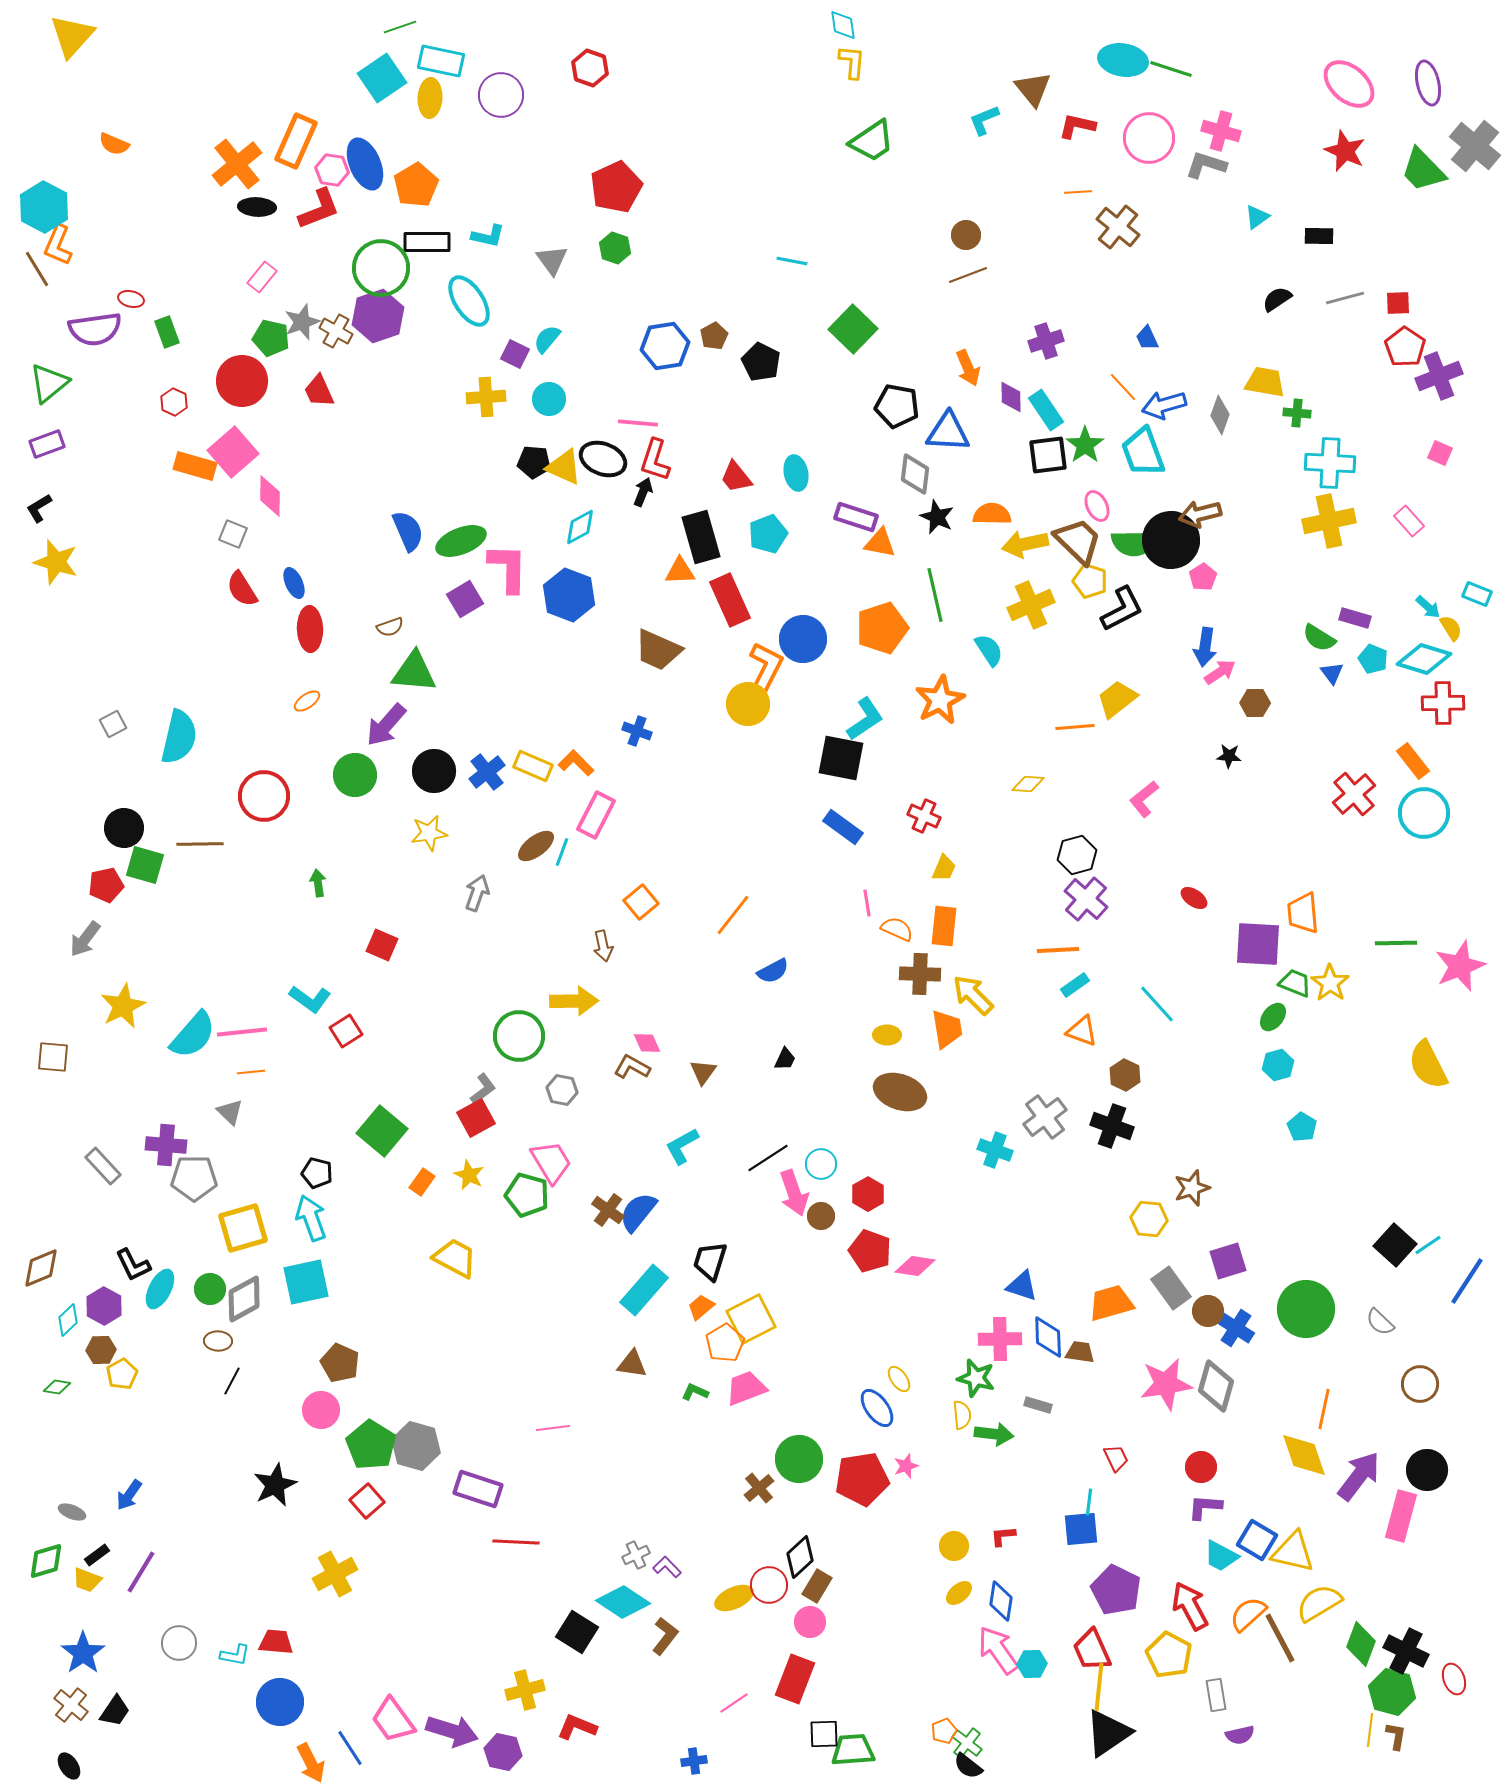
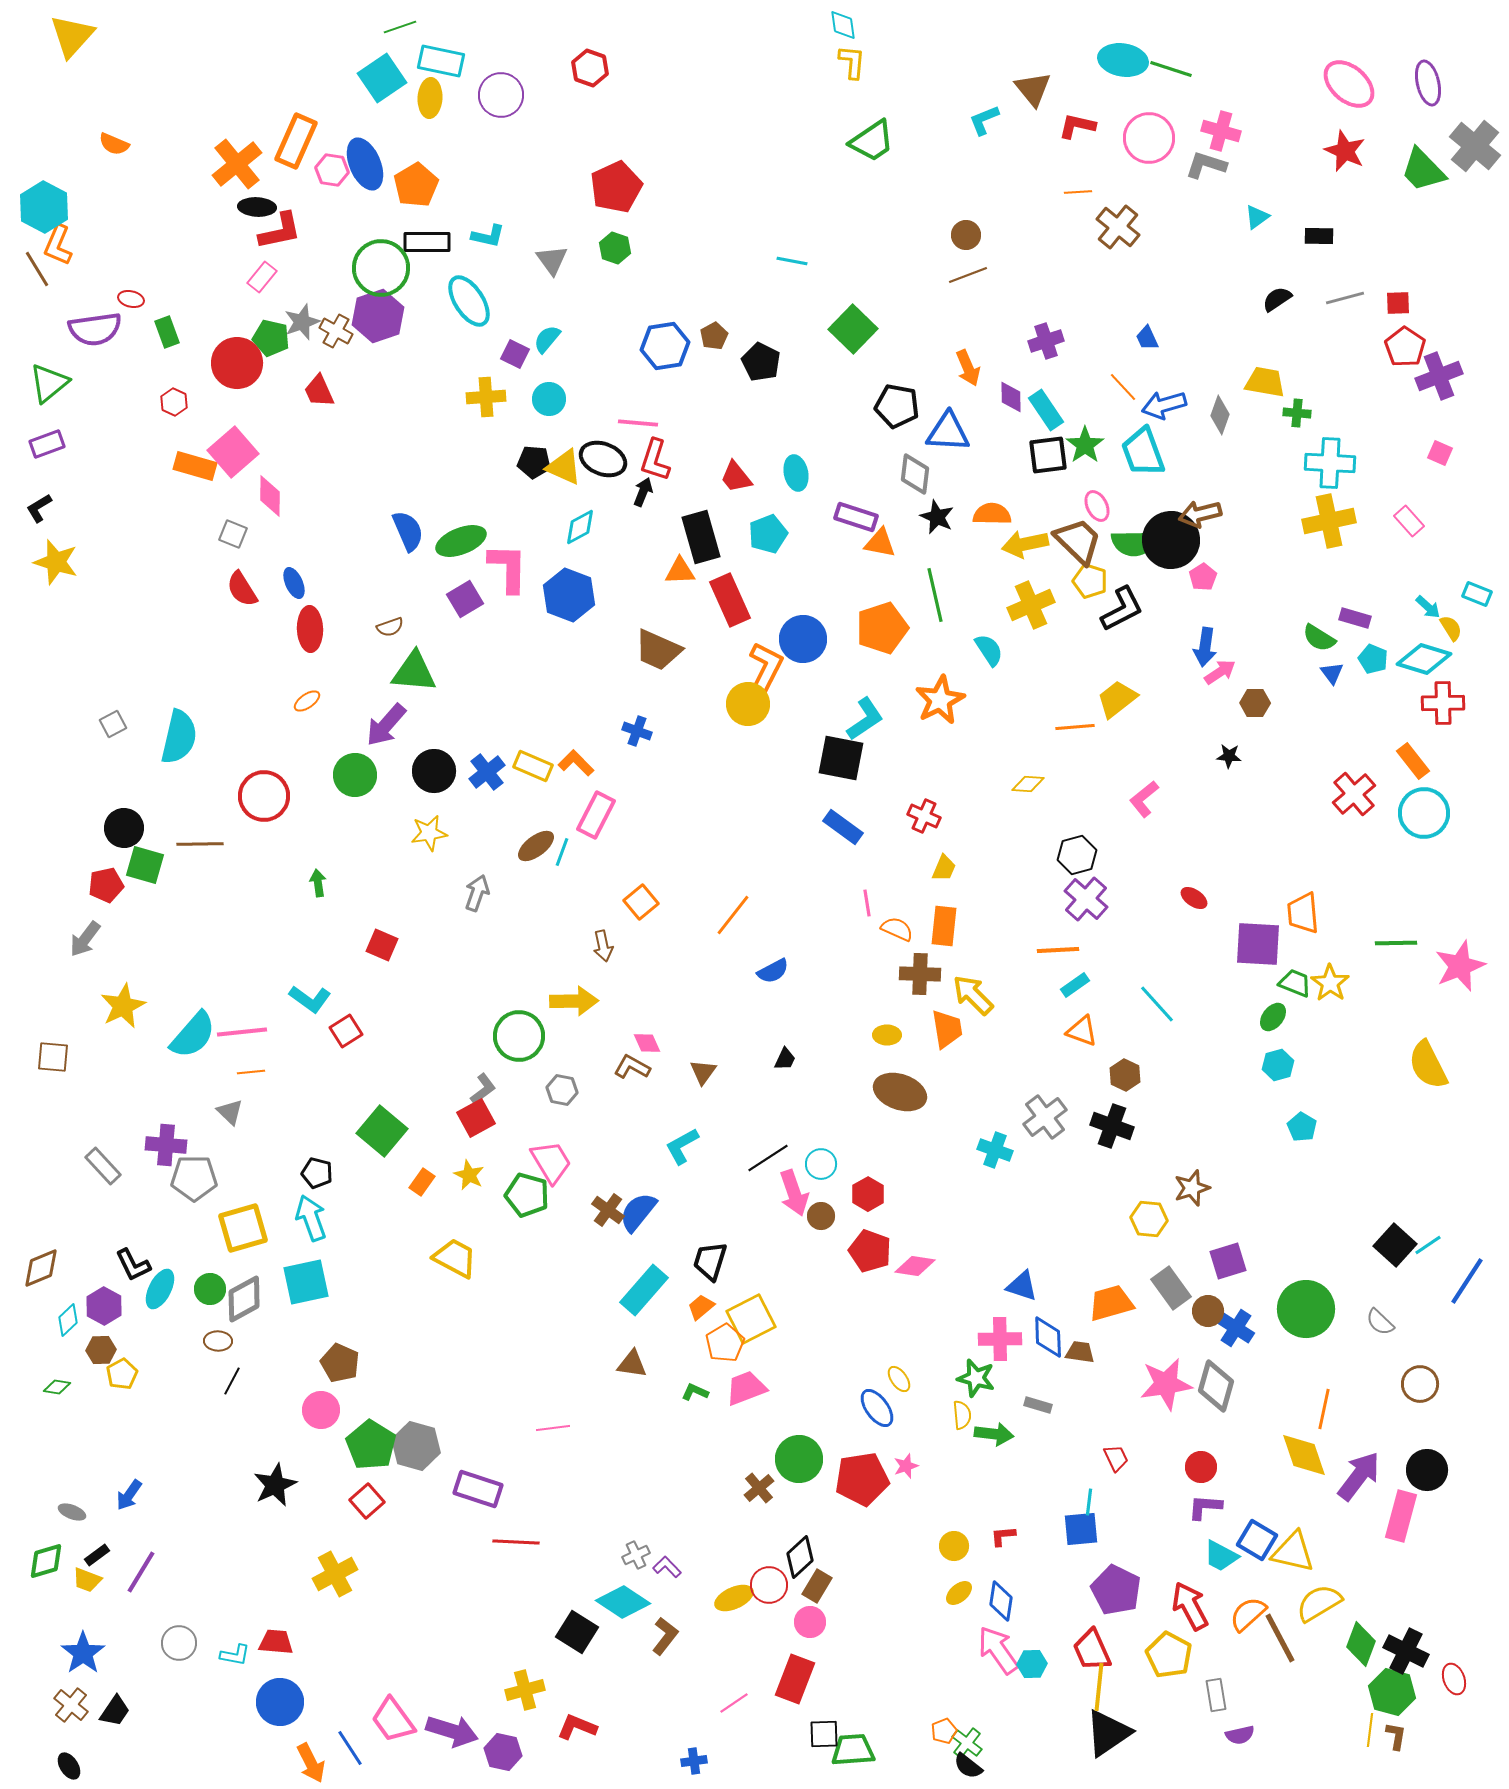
red L-shape at (319, 209): moved 39 px left, 22 px down; rotated 9 degrees clockwise
red circle at (242, 381): moved 5 px left, 18 px up
